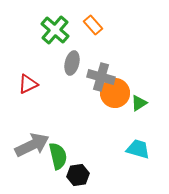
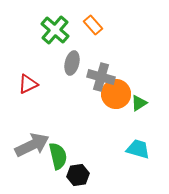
orange circle: moved 1 px right, 1 px down
